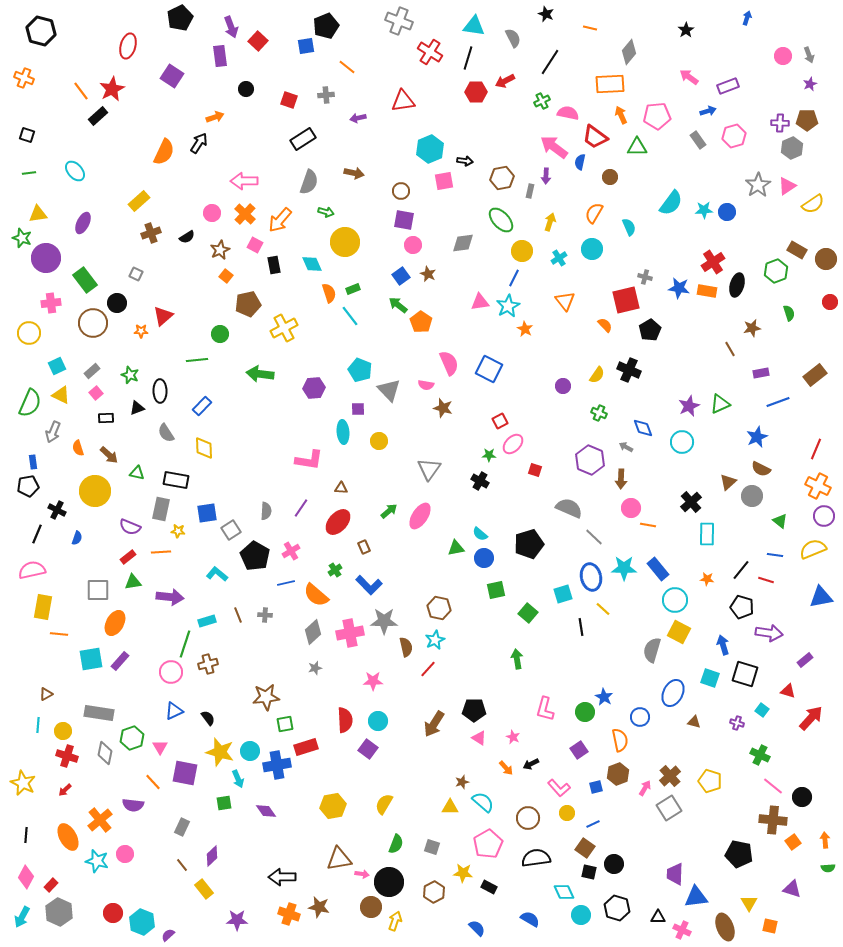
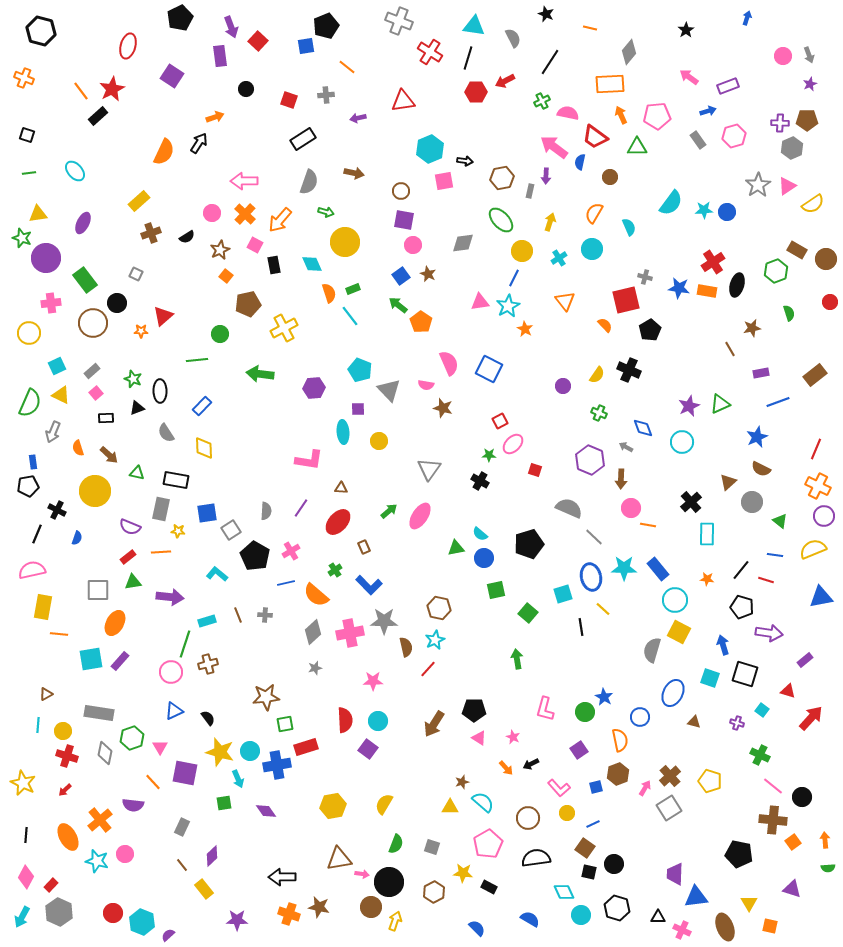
green star at (130, 375): moved 3 px right, 4 px down
gray circle at (752, 496): moved 6 px down
